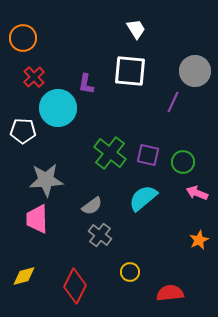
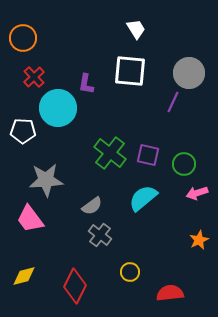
gray circle: moved 6 px left, 2 px down
green circle: moved 1 px right, 2 px down
pink arrow: rotated 40 degrees counterclockwise
pink trapezoid: moved 7 px left; rotated 36 degrees counterclockwise
